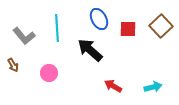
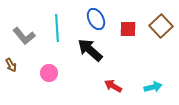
blue ellipse: moved 3 px left
brown arrow: moved 2 px left
